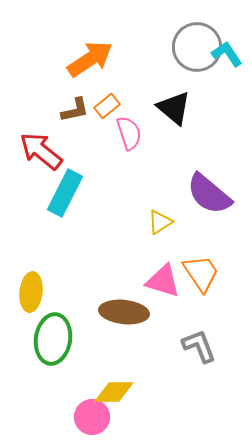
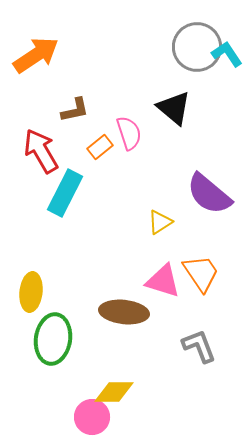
orange arrow: moved 54 px left, 4 px up
orange rectangle: moved 7 px left, 41 px down
red arrow: rotated 21 degrees clockwise
